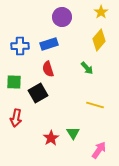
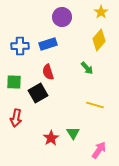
blue rectangle: moved 1 px left
red semicircle: moved 3 px down
